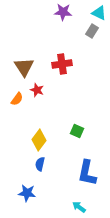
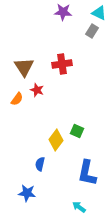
yellow diamond: moved 17 px right
